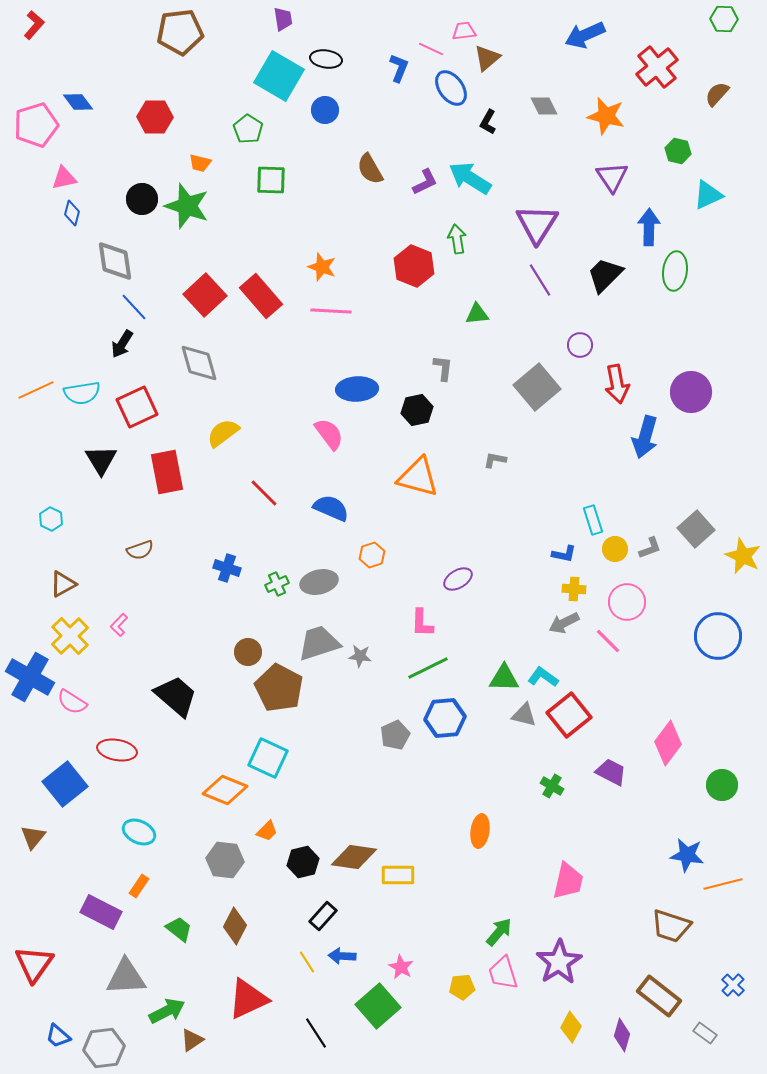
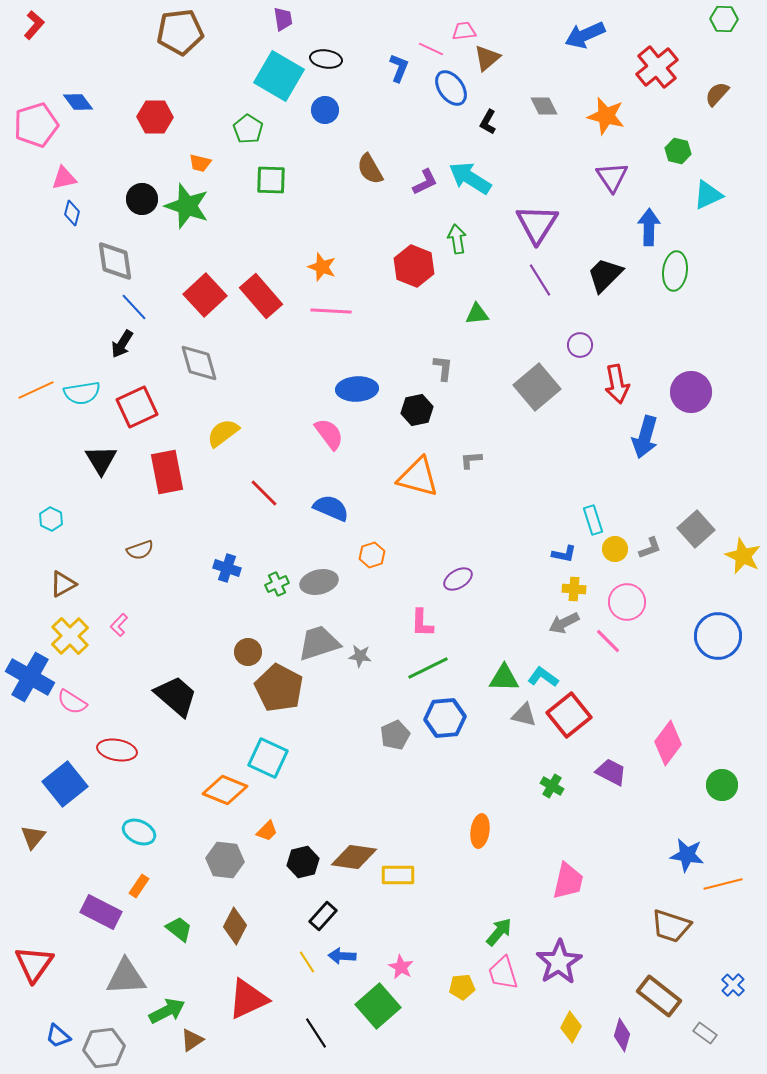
gray L-shape at (495, 460): moved 24 px left; rotated 15 degrees counterclockwise
